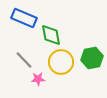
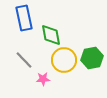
blue rectangle: rotated 55 degrees clockwise
yellow circle: moved 3 px right, 2 px up
pink star: moved 5 px right
